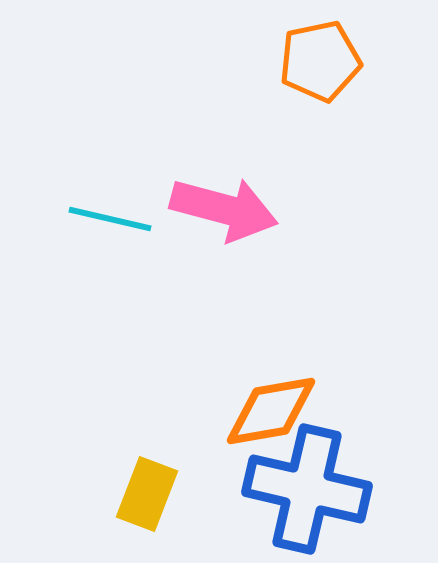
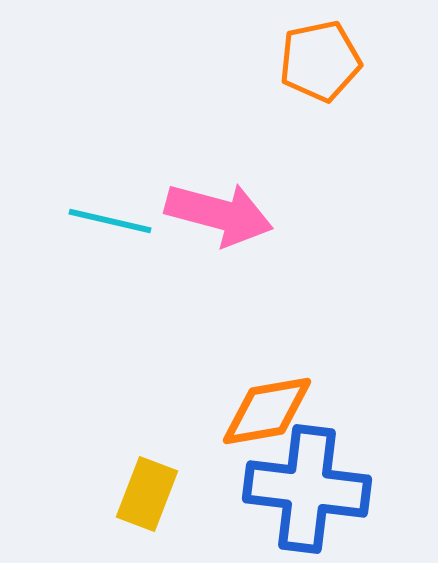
pink arrow: moved 5 px left, 5 px down
cyan line: moved 2 px down
orange diamond: moved 4 px left
blue cross: rotated 6 degrees counterclockwise
